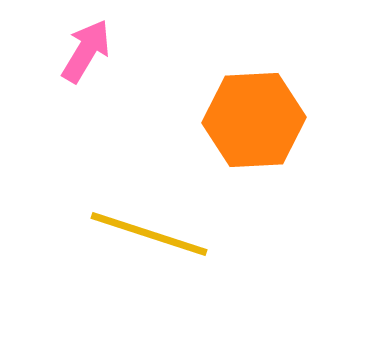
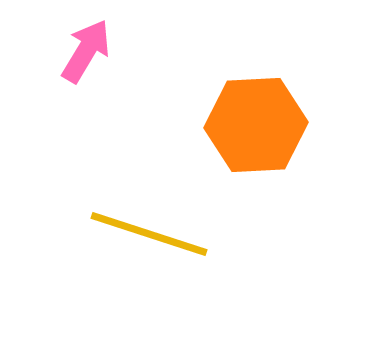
orange hexagon: moved 2 px right, 5 px down
